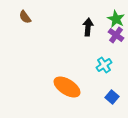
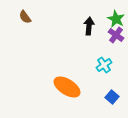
black arrow: moved 1 px right, 1 px up
